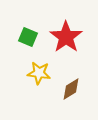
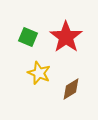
yellow star: rotated 15 degrees clockwise
